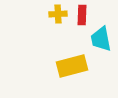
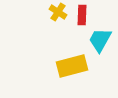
yellow cross: moved 2 px up; rotated 36 degrees clockwise
cyan trapezoid: moved 1 px left, 1 px down; rotated 40 degrees clockwise
